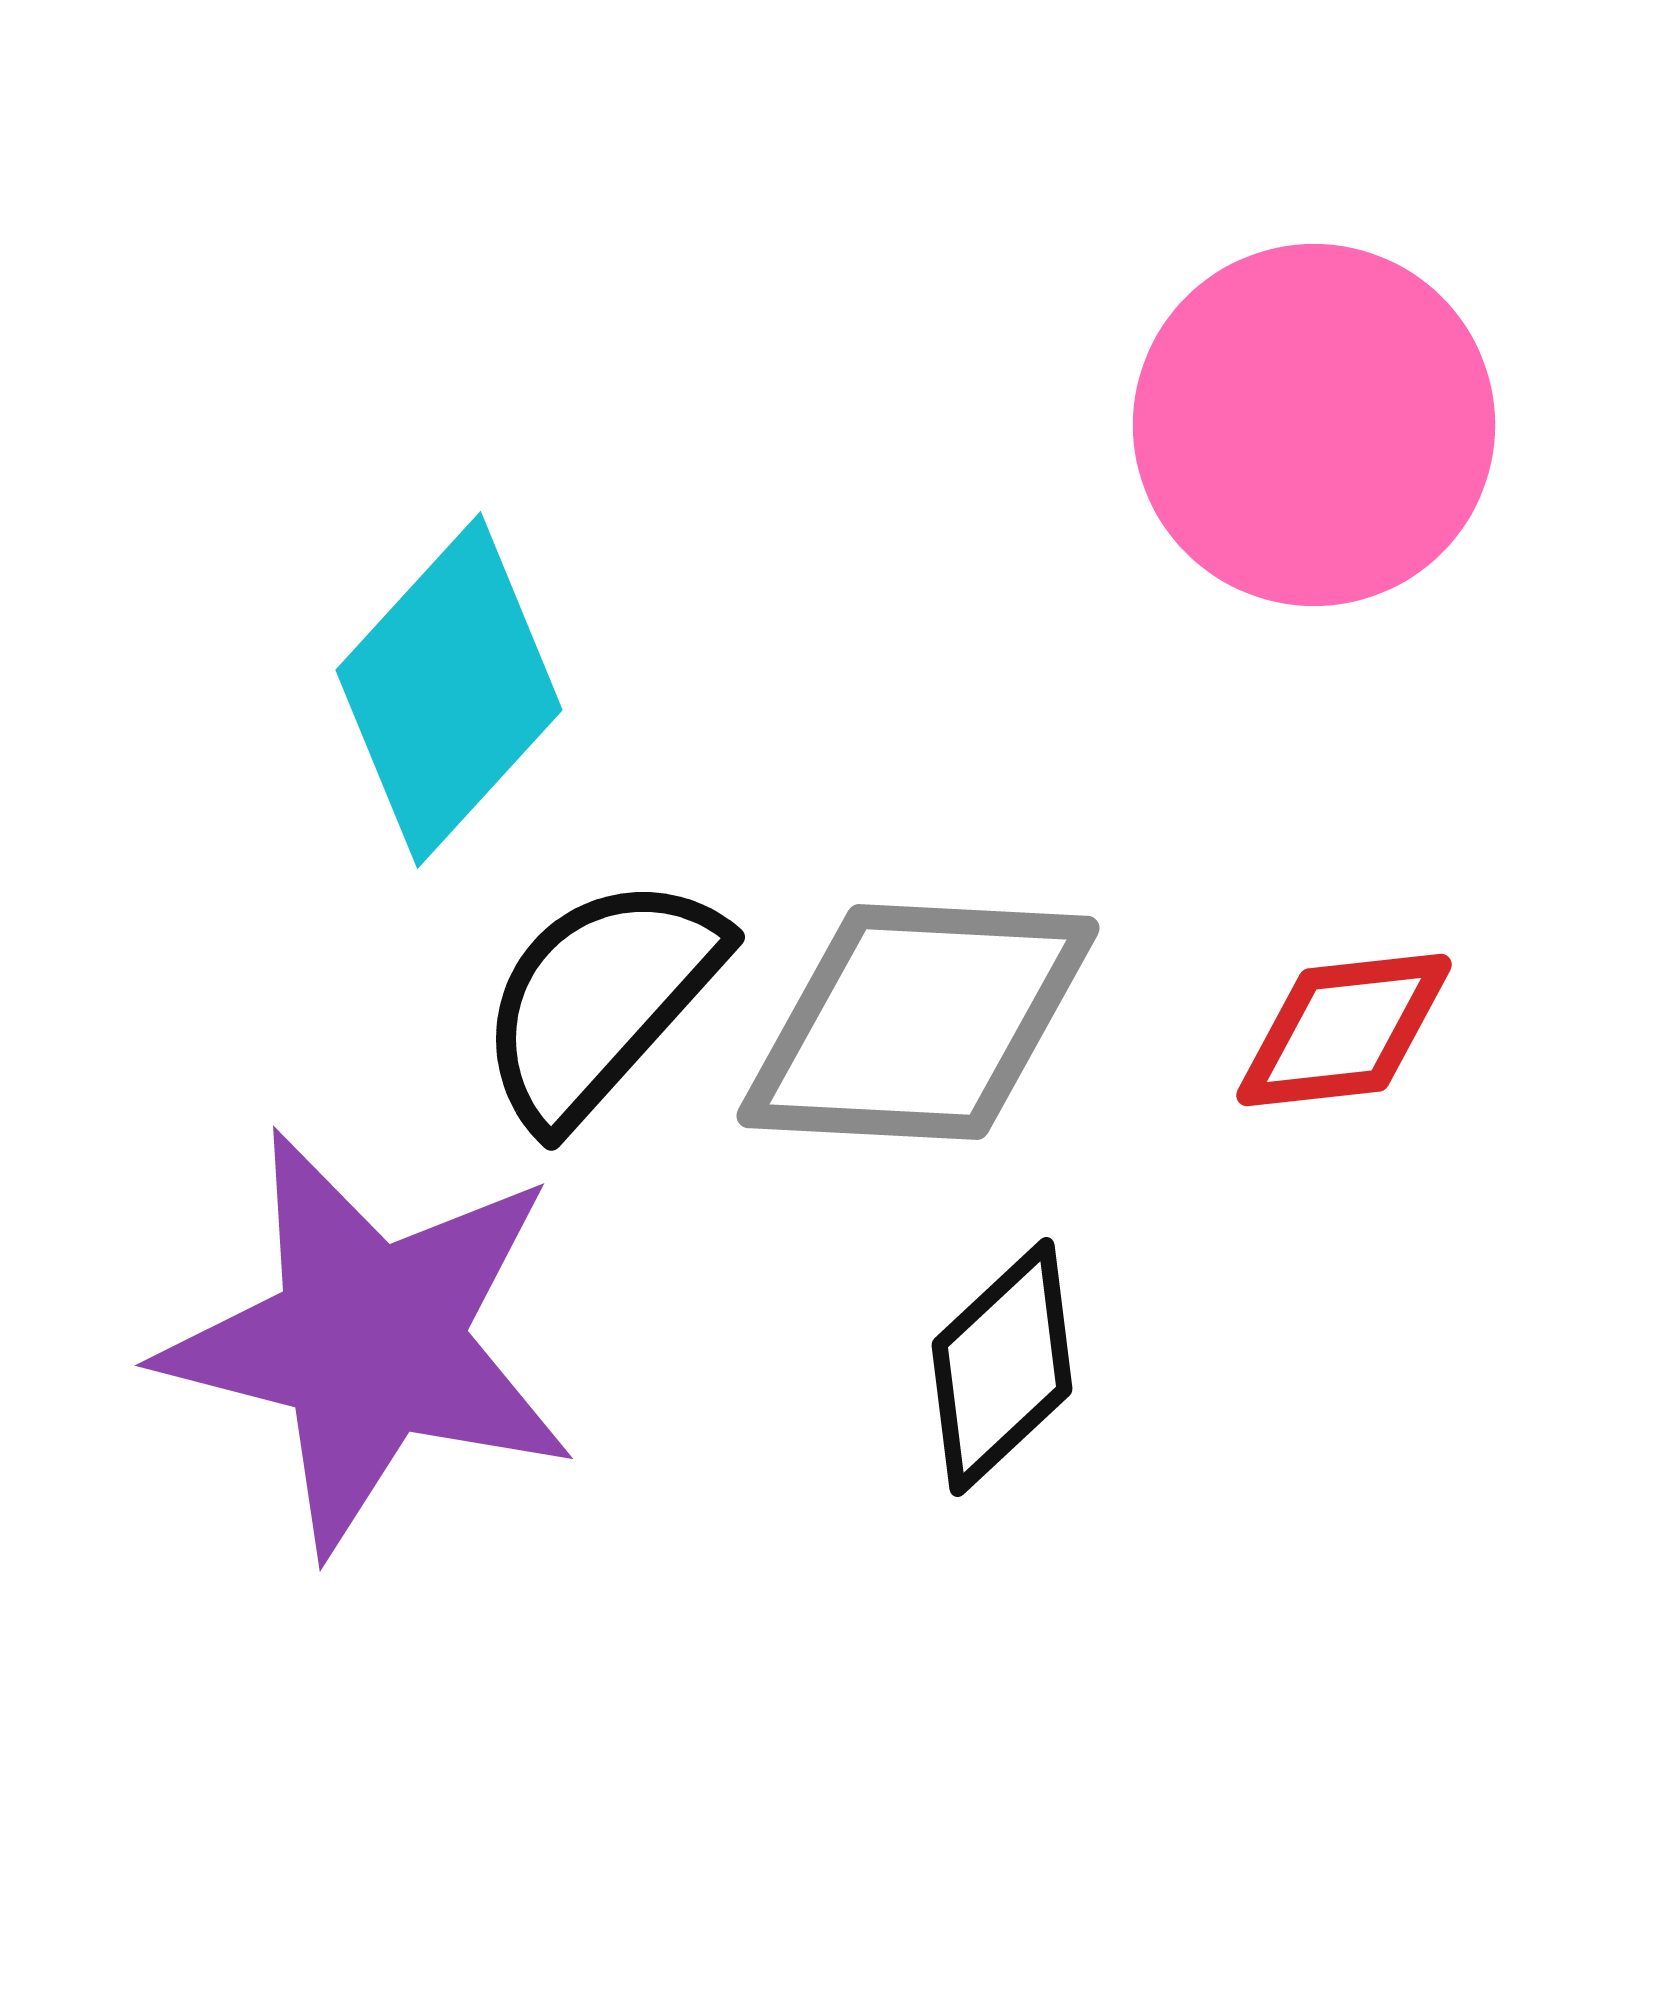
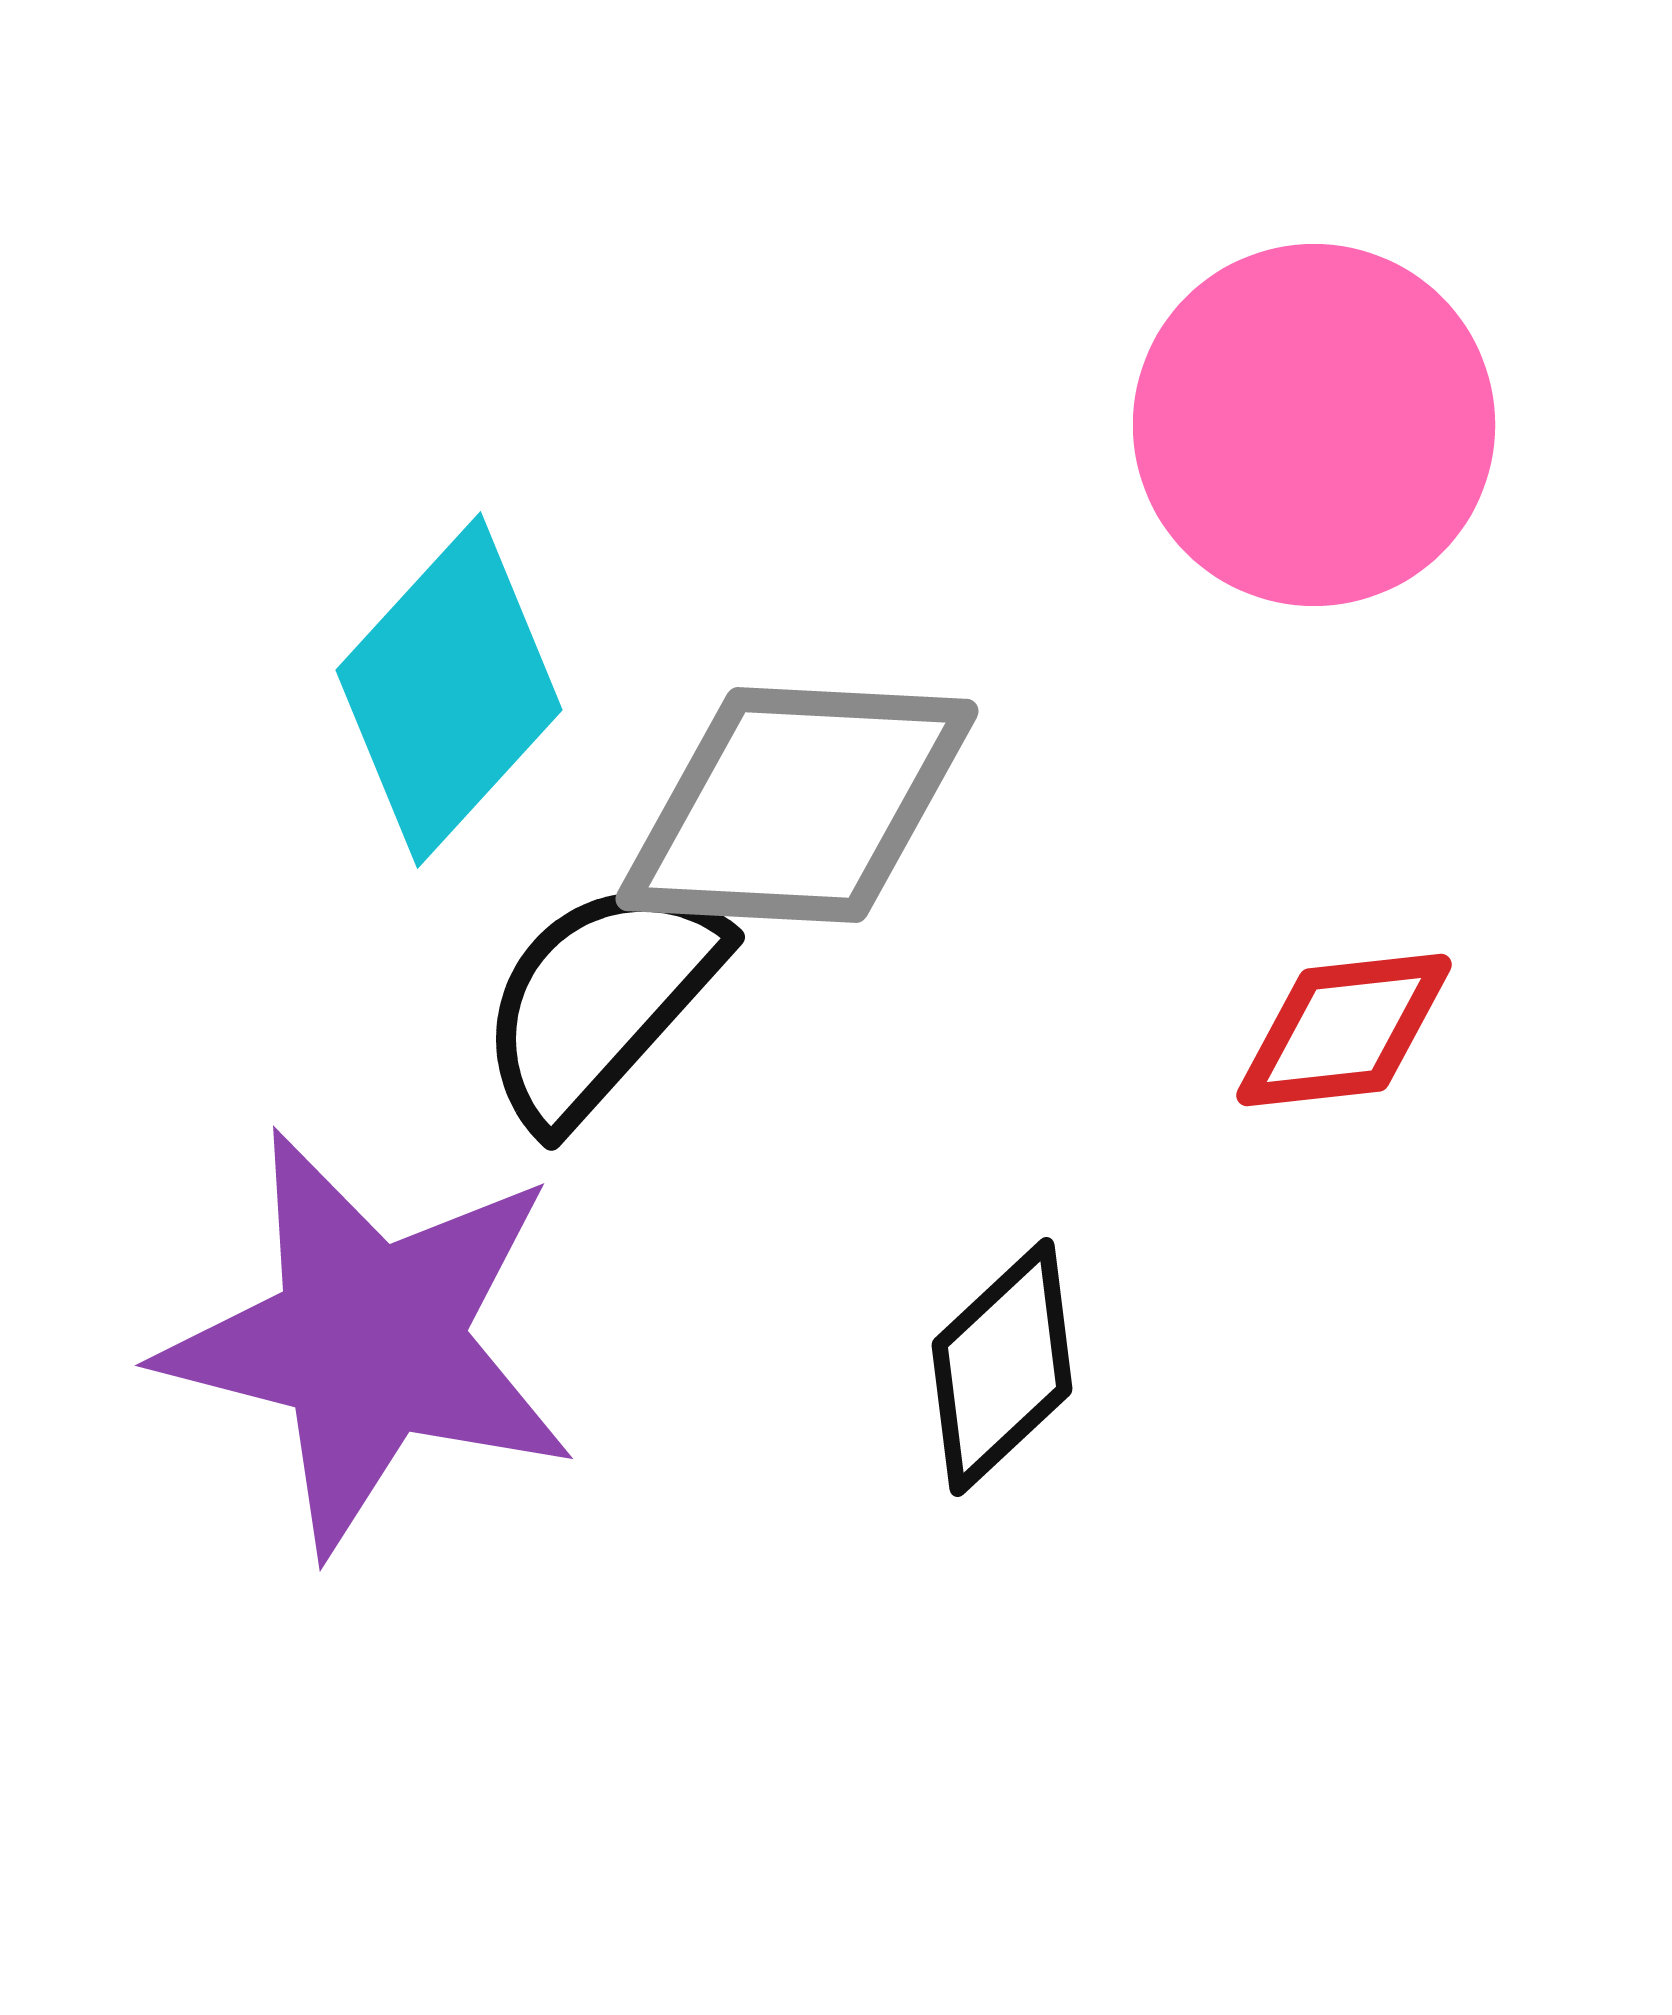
gray diamond: moved 121 px left, 217 px up
